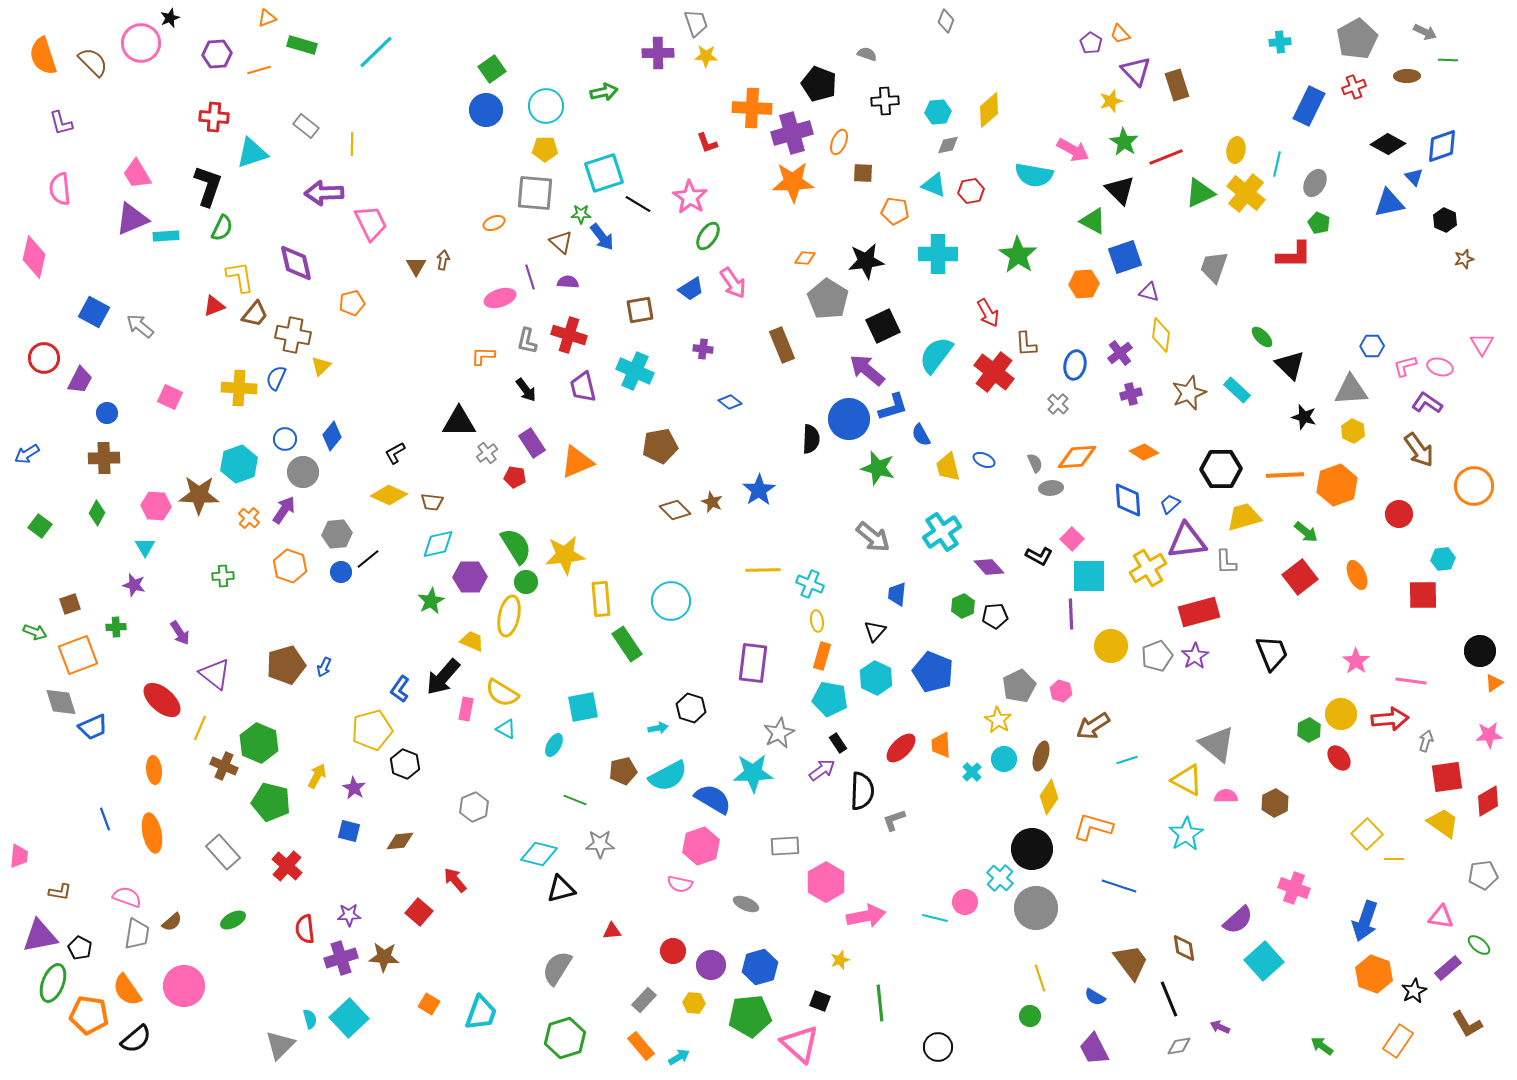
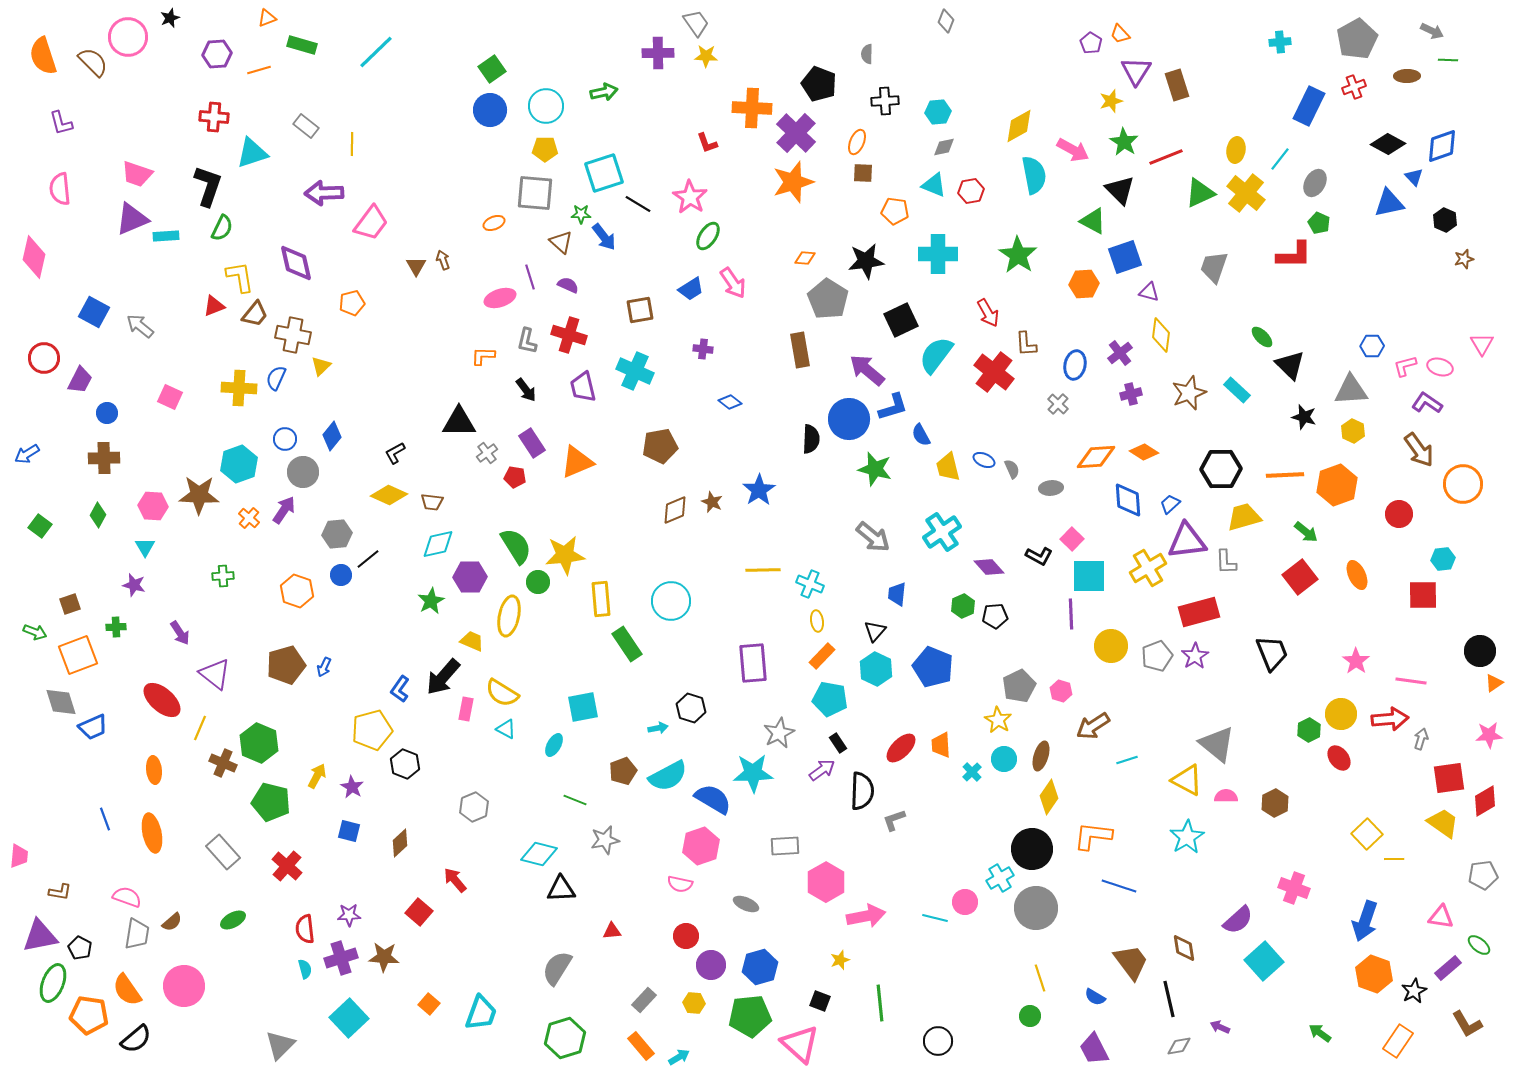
gray trapezoid at (696, 23): rotated 16 degrees counterclockwise
gray arrow at (1425, 32): moved 7 px right, 1 px up
pink circle at (141, 43): moved 13 px left, 6 px up
gray semicircle at (867, 54): rotated 108 degrees counterclockwise
purple triangle at (1136, 71): rotated 16 degrees clockwise
blue circle at (486, 110): moved 4 px right
yellow diamond at (989, 110): moved 30 px right, 16 px down; rotated 12 degrees clockwise
purple cross at (792, 133): moved 4 px right; rotated 30 degrees counterclockwise
orange ellipse at (839, 142): moved 18 px right
gray diamond at (948, 145): moved 4 px left, 2 px down
cyan line at (1277, 164): moved 3 px right, 5 px up; rotated 25 degrees clockwise
pink trapezoid at (137, 174): rotated 40 degrees counterclockwise
cyan semicircle at (1034, 175): rotated 111 degrees counterclockwise
orange star at (793, 182): rotated 15 degrees counterclockwise
pink trapezoid at (371, 223): rotated 63 degrees clockwise
blue arrow at (602, 237): moved 2 px right
brown arrow at (443, 260): rotated 30 degrees counterclockwise
purple semicircle at (568, 282): moved 3 px down; rotated 20 degrees clockwise
black square at (883, 326): moved 18 px right, 6 px up
brown rectangle at (782, 345): moved 18 px right, 5 px down; rotated 12 degrees clockwise
orange diamond at (1077, 457): moved 19 px right
gray semicircle at (1035, 463): moved 23 px left, 6 px down
green star at (878, 468): moved 3 px left, 1 px down
orange circle at (1474, 486): moved 11 px left, 2 px up
pink hexagon at (156, 506): moved 3 px left
brown diamond at (675, 510): rotated 68 degrees counterclockwise
green diamond at (97, 513): moved 1 px right, 2 px down
orange hexagon at (290, 566): moved 7 px right, 25 px down
blue circle at (341, 572): moved 3 px down
green circle at (526, 582): moved 12 px right
orange rectangle at (822, 656): rotated 28 degrees clockwise
purple rectangle at (753, 663): rotated 12 degrees counterclockwise
blue pentagon at (933, 672): moved 5 px up
cyan hexagon at (876, 678): moved 9 px up
gray arrow at (1426, 741): moved 5 px left, 2 px up
brown cross at (224, 766): moved 1 px left, 3 px up
brown pentagon at (623, 771): rotated 8 degrees counterclockwise
red square at (1447, 777): moved 2 px right, 1 px down
purple star at (354, 788): moved 2 px left, 1 px up
red diamond at (1488, 801): moved 3 px left
orange L-shape at (1093, 827): moved 9 px down; rotated 9 degrees counterclockwise
cyan star at (1186, 834): moved 1 px right, 3 px down
brown diamond at (400, 841): moved 2 px down; rotated 36 degrees counterclockwise
gray star at (600, 844): moved 5 px right, 4 px up; rotated 12 degrees counterclockwise
cyan cross at (1000, 878): rotated 16 degrees clockwise
black triangle at (561, 889): rotated 12 degrees clockwise
red circle at (673, 951): moved 13 px right, 15 px up
black line at (1169, 999): rotated 9 degrees clockwise
orange square at (429, 1004): rotated 10 degrees clockwise
cyan semicircle at (310, 1019): moved 5 px left, 50 px up
green arrow at (1322, 1046): moved 2 px left, 13 px up
black circle at (938, 1047): moved 6 px up
